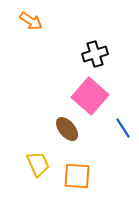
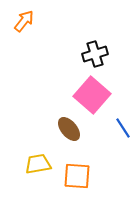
orange arrow: moved 7 px left; rotated 85 degrees counterclockwise
pink square: moved 2 px right, 1 px up
brown ellipse: moved 2 px right
yellow trapezoid: rotated 76 degrees counterclockwise
